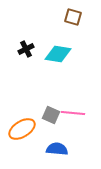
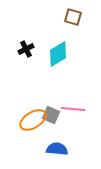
cyan diamond: rotated 40 degrees counterclockwise
pink line: moved 4 px up
orange ellipse: moved 11 px right, 9 px up
